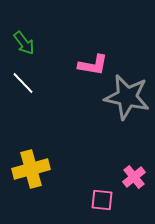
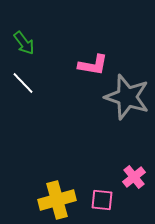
gray star: rotated 6 degrees clockwise
yellow cross: moved 26 px right, 31 px down
